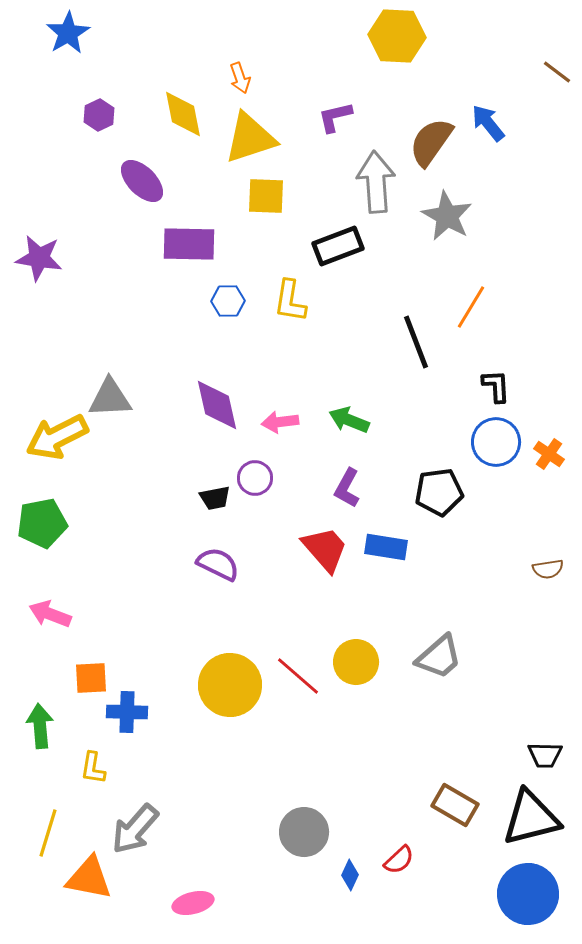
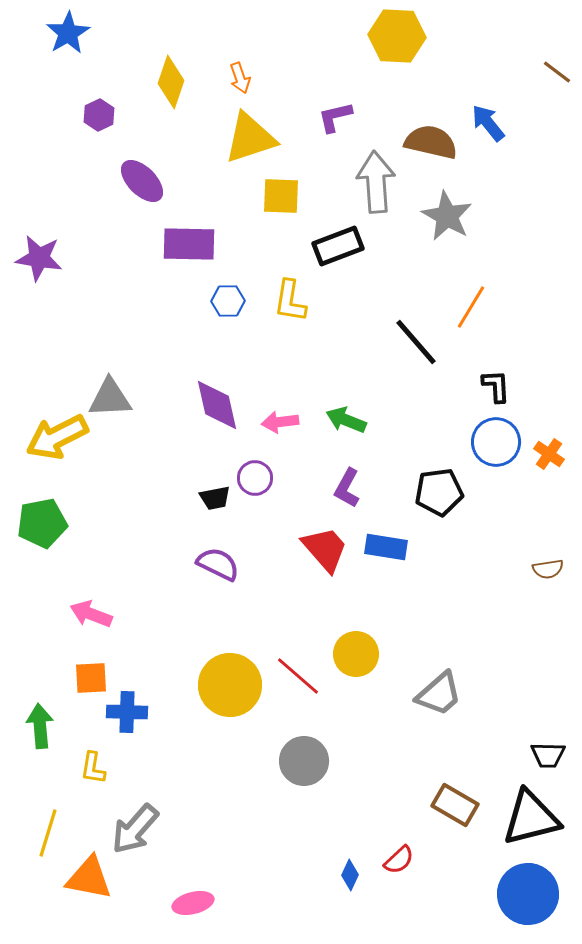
yellow diamond at (183, 114): moved 12 px left, 32 px up; rotated 30 degrees clockwise
brown semicircle at (431, 142): rotated 68 degrees clockwise
yellow square at (266, 196): moved 15 px right
black line at (416, 342): rotated 20 degrees counterclockwise
green arrow at (349, 420): moved 3 px left
pink arrow at (50, 614): moved 41 px right
gray trapezoid at (439, 657): moved 37 px down
yellow circle at (356, 662): moved 8 px up
black trapezoid at (545, 755): moved 3 px right
gray circle at (304, 832): moved 71 px up
